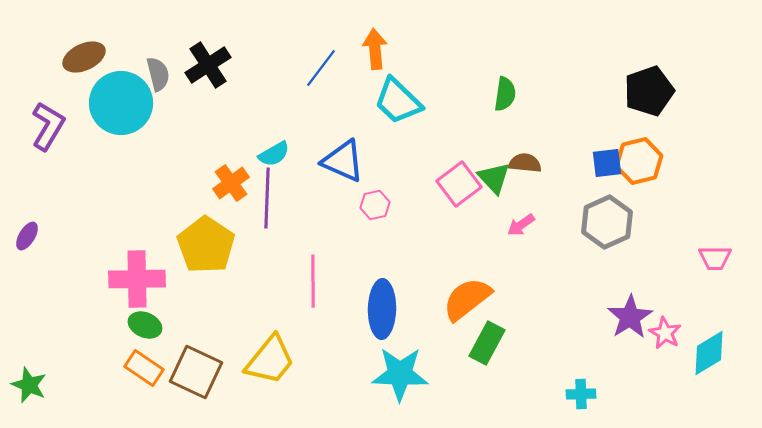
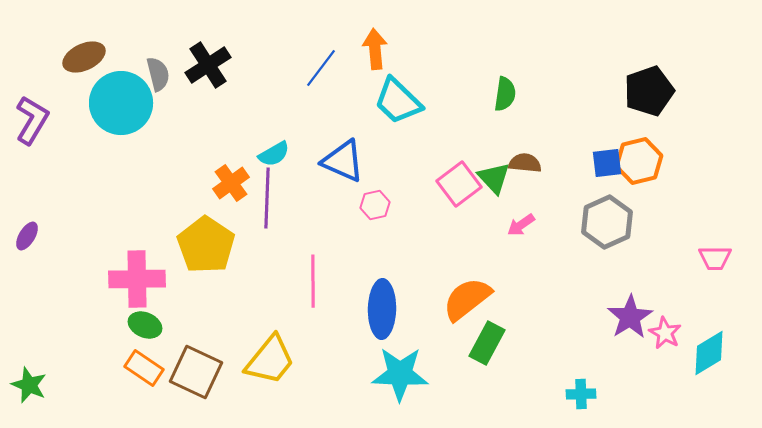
purple L-shape: moved 16 px left, 6 px up
